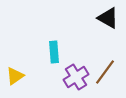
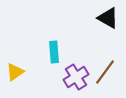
yellow triangle: moved 4 px up
